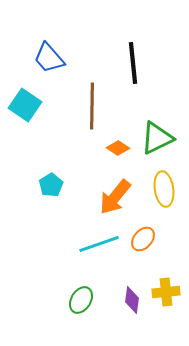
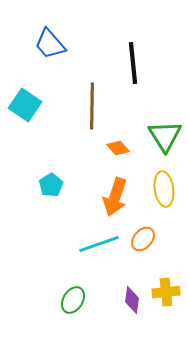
blue trapezoid: moved 1 px right, 14 px up
green triangle: moved 8 px right, 2 px up; rotated 36 degrees counterclockwise
orange diamond: rotated 15 degrees clockwise
orange arrow: rotated 21 degrees counterclockwise
green ellipse: moved 8 px left
